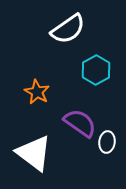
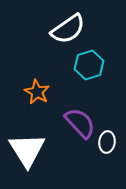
cyan hexagon: moved 7 px left, 5 px up; rotated 12 degrees clockwise
purple semicircle: rotated 12 degrees clockwise
white triangle: moved 7 px left, 3 px up; rotated 21 degrees clockwise
